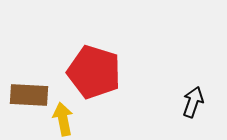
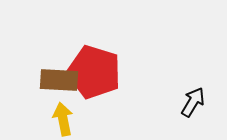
brown rectangle: moved 30 px right, 15 px up
black arrow: rotated 12 degrees clockwise
